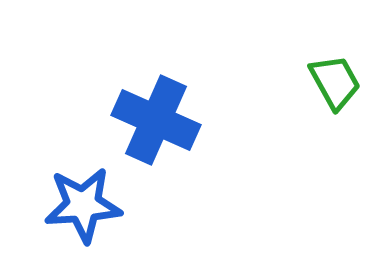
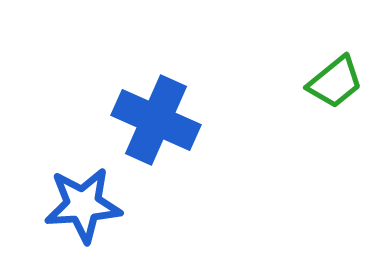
green trapezoid: rotated 80 degrees clockwise
